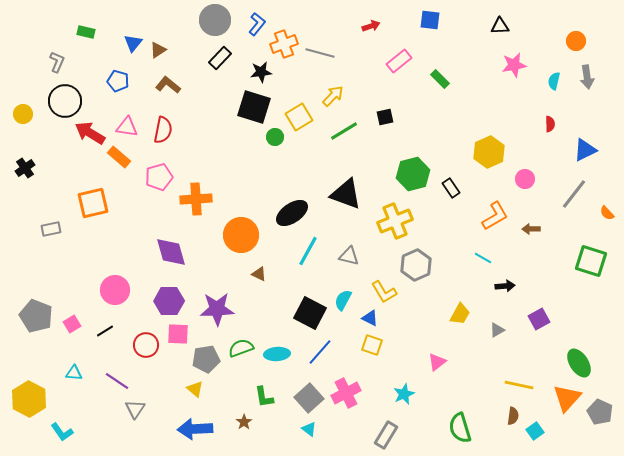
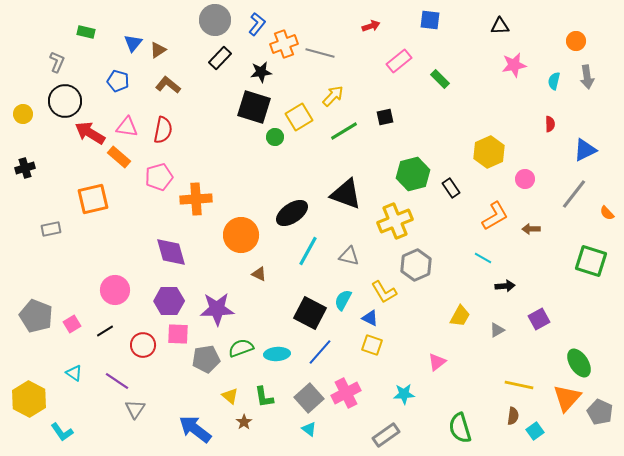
black cross at (25, 168): rotated 18 degrees clockwise
orange square at (93, 203): moved 4 px up
yellow trapezoid at (460, 314): moved 2 px down
red circle at (146, 345): moved 3 px left
cyan triangle at (74, 373): rotated 30 degrees clockwise
yellow triangle at (195, 389): moved 35 px right, 7 px down
cyan star at (404, 394): rotated 20 degrees clockwise
blue arrow at (195, 429): rotated 40 degrees clockwise
gray rectangle at (386, 435): rotated 24 degrees clockwise
